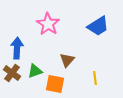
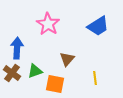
brown triangle: moved 1 px up
